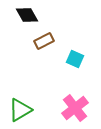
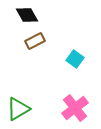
brown rectangle: moved 9 px left
cyan square: rotated 12 degrees clockwise
green triangle: moved 2 px left, 1 px up
